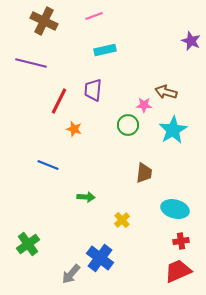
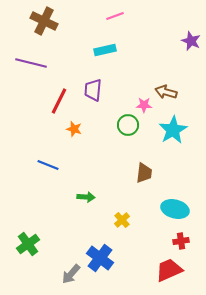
pink line: moved 21 px right
red trapezoid: moved 9 px left, 1 px up
